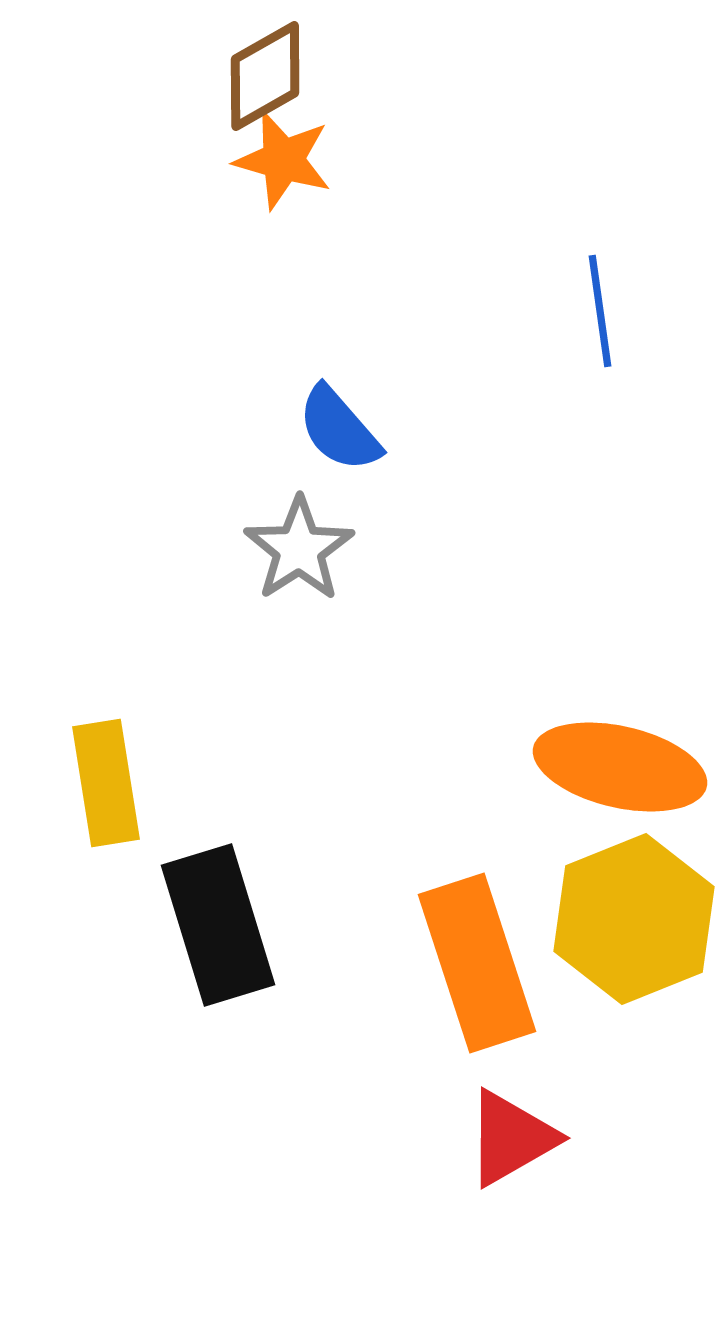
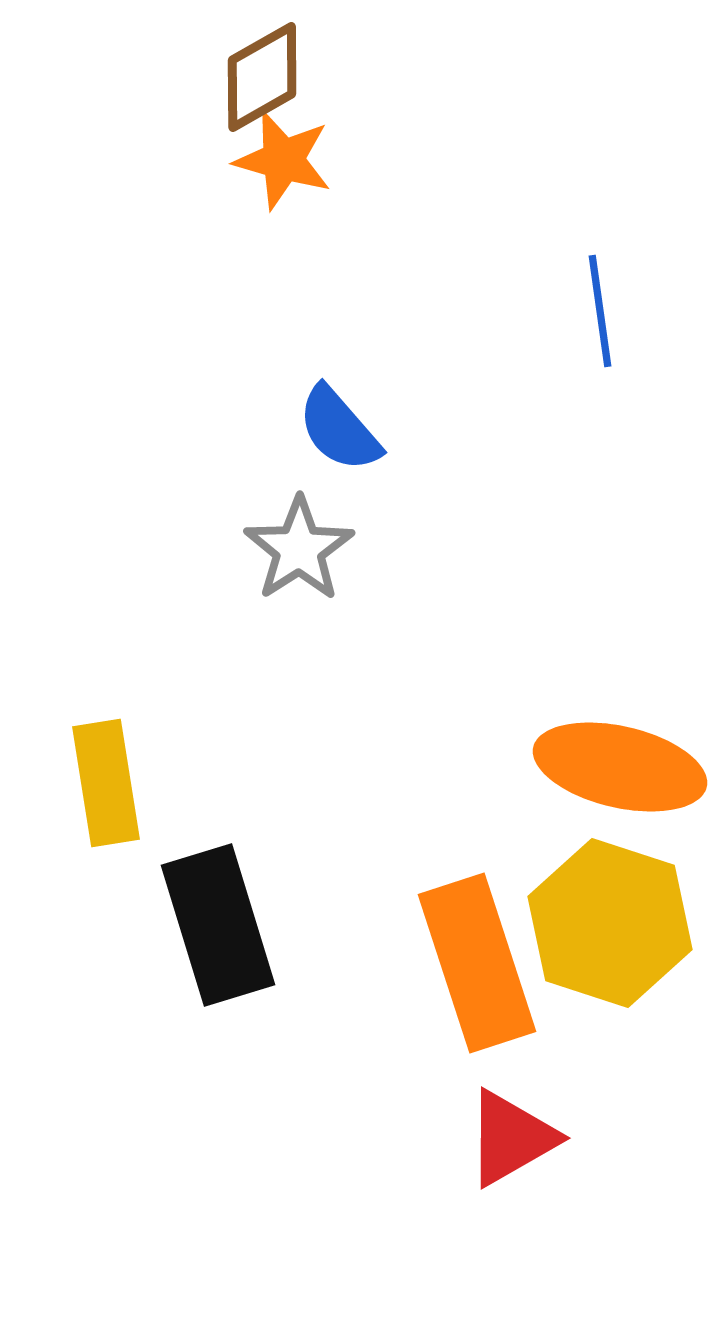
brown diamond: moved 3 px left, 1 px down
yellow hexagon: moved 24 px left, 4 px down; rotated 20 degrees counterclockwise
